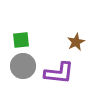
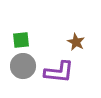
brown star: rotated 18 degrees counterclockwise
purple L-shape: moved 1 px up
